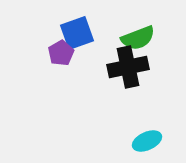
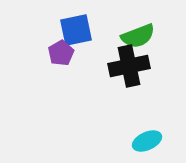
blue square: moved 1 px left, 3 px up; rotated 8 degrees clockwise
green semicircle: moved 2 px up
black cross: moved 1 px right, 1 px up
